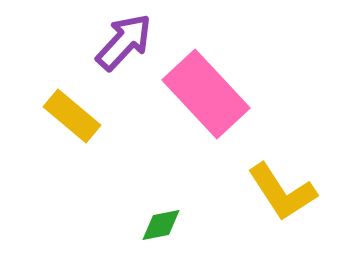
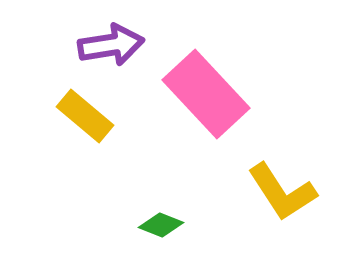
purple arrow: moved 13 px left, 3 px down; rotated 38 degrees clockwise
yellow rectangle: moved 13 px right
green diamond: rotated 33 degrees clockwise
